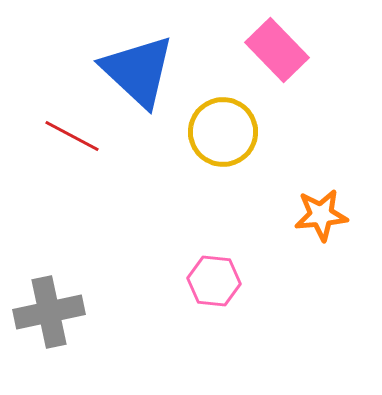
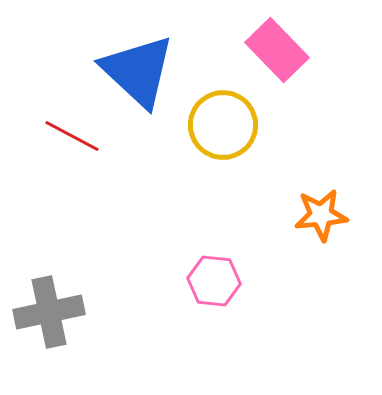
yellow circle: moved 7 px up
